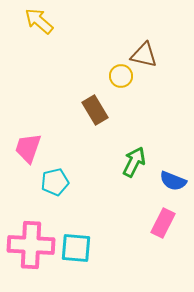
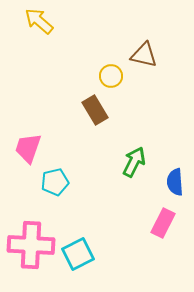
yellow circle: moved 10 px left
blue semicircle: moved 2 px right, 1 px down; rotated 64 degrees clockwise
cyan square: moved 2 px right, 6 px down; rotated 32 degrees counterclockwise
